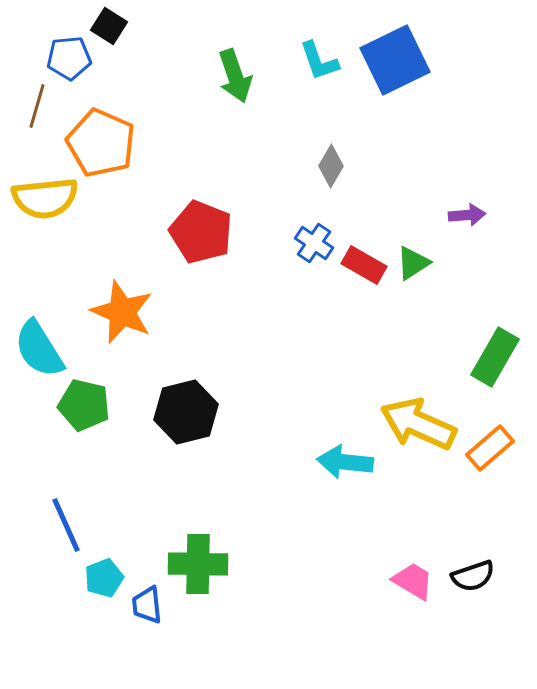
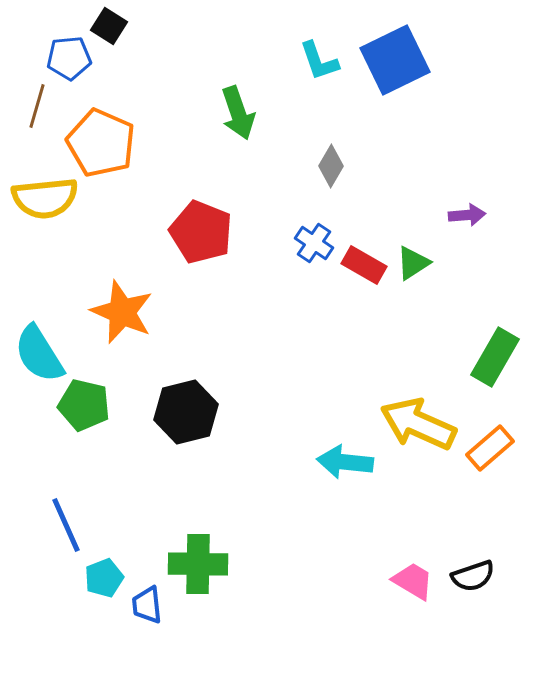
green arrow: moved 3 px right, 37 px down
cyan semicircle: moved 5 px down
